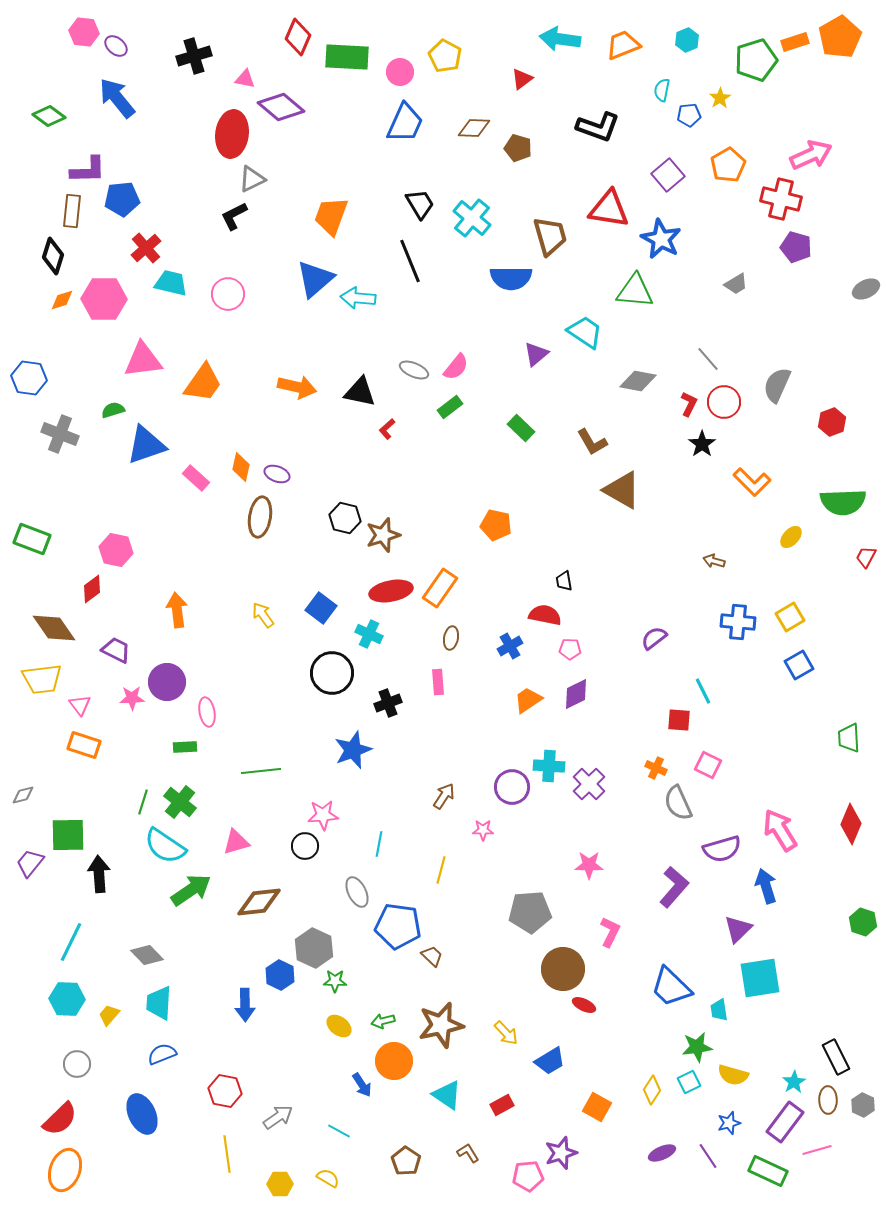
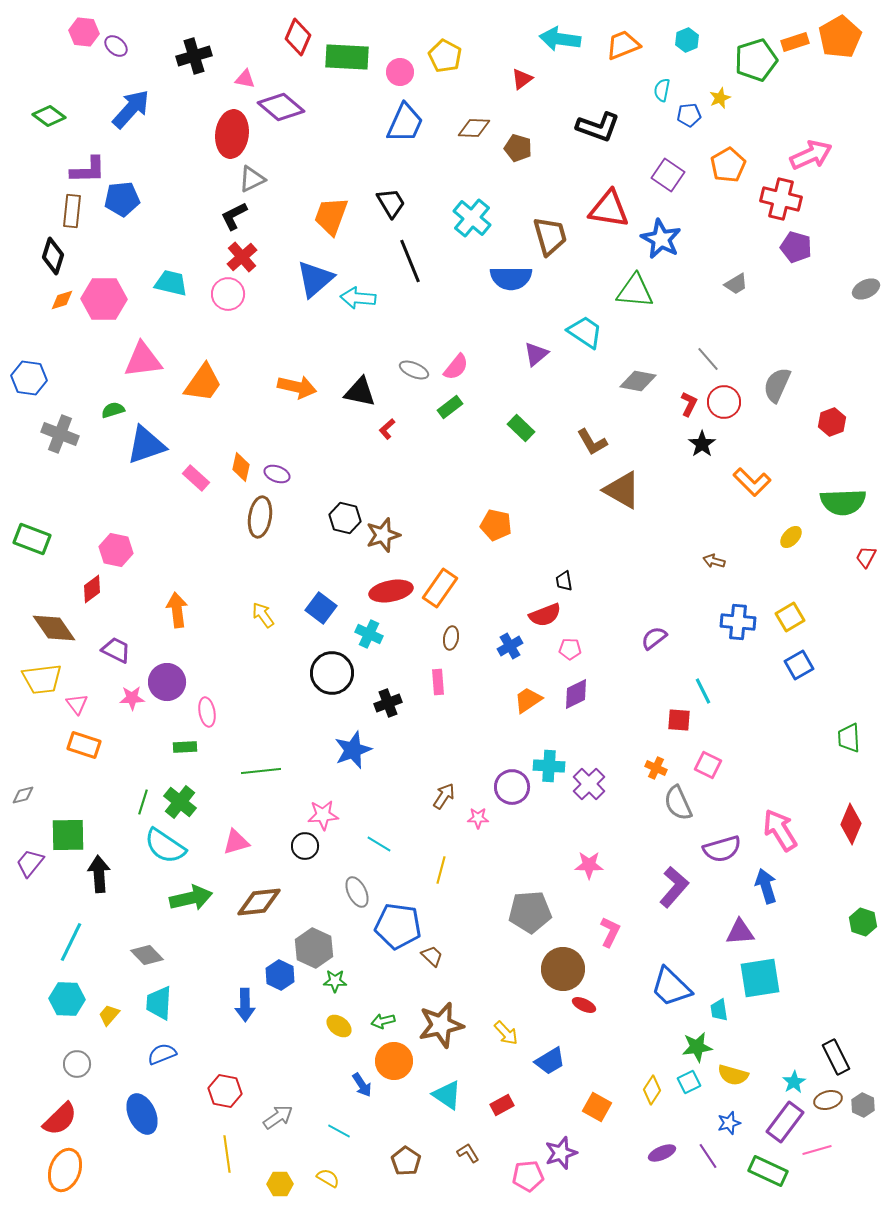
blue arrow at (117, 98): moved 14 px right, 11 px down; rotated 81 degrees clockwise
yellow star at (720, 98): rotated 10 degrees clockwise
purple square at (668, 175): rotated 16 degrees counterclockwise
black trapezoid at (420, 204): moved 29 px left, 1 px up
red cross at (146, 248): moved 96 px right, 9 px down
red semicircle at (545, 615): rotated 148 degrees clockwise
pink triangle at (80, 705): moved 3 px left, 1 px up
pink star at (483, 830): moved 5 px left, 12 px up
cyan line at (379, 844): rotated 70 degrees counterclockwise
green arrow at (191, 890): moved 8 px down; rotated 21 degrees clockwise
purple triangle at (738, 929): moved 2 px right, 3 px down; rotated 40 degrees clockwise
brown ellipse at (828, 1100): rotated 76 degrees clockwise
